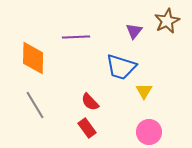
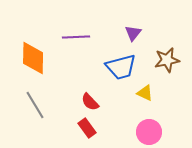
brown star: moved 39 px down; rotated 15 degrees clockwise
purple triangle: moved 1 px left, 2 px down
blue trapezoid: rotated 32 degrees counterclockwise
yellow triangle: moved 1 px right, 2 px down; rotated 36 degrees counterclockwise
